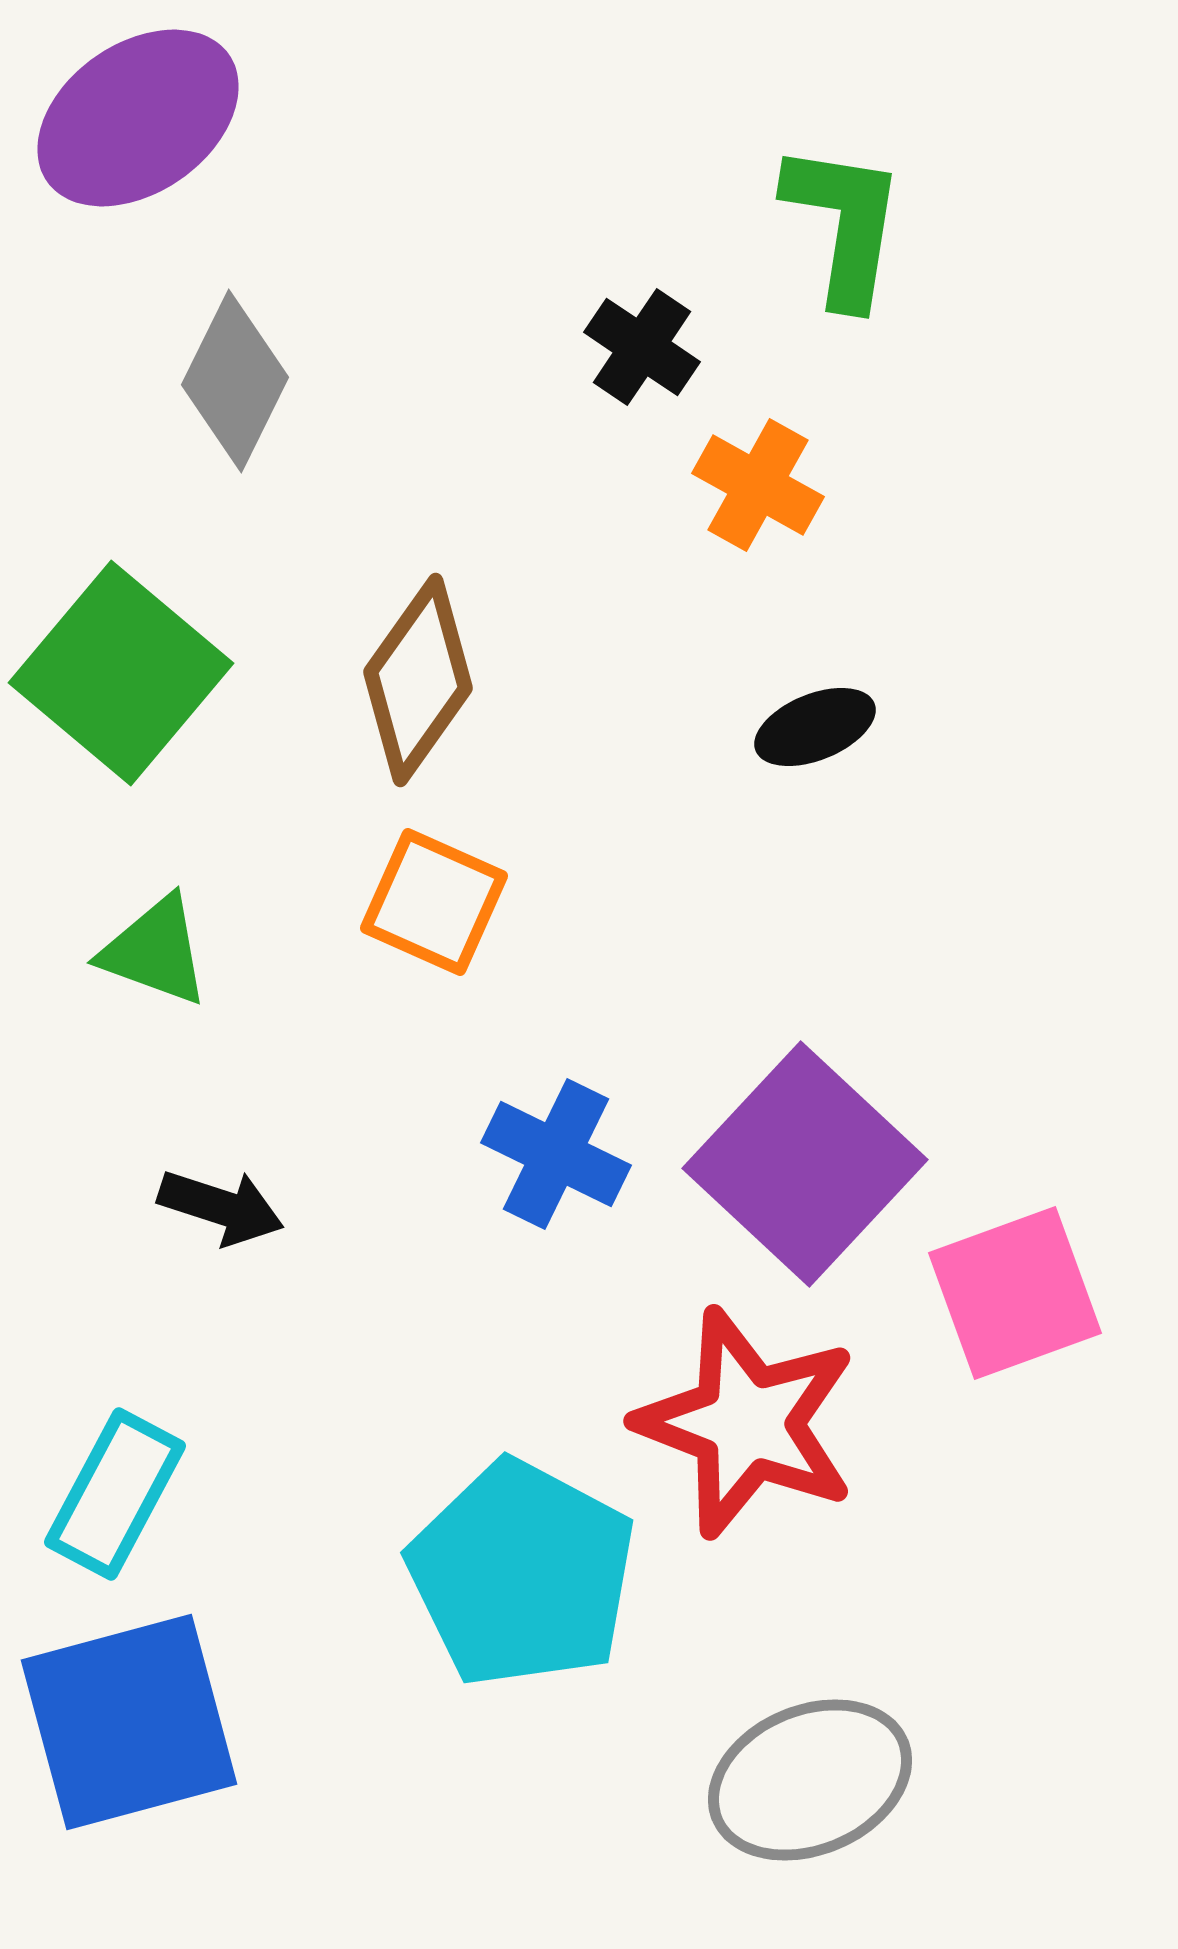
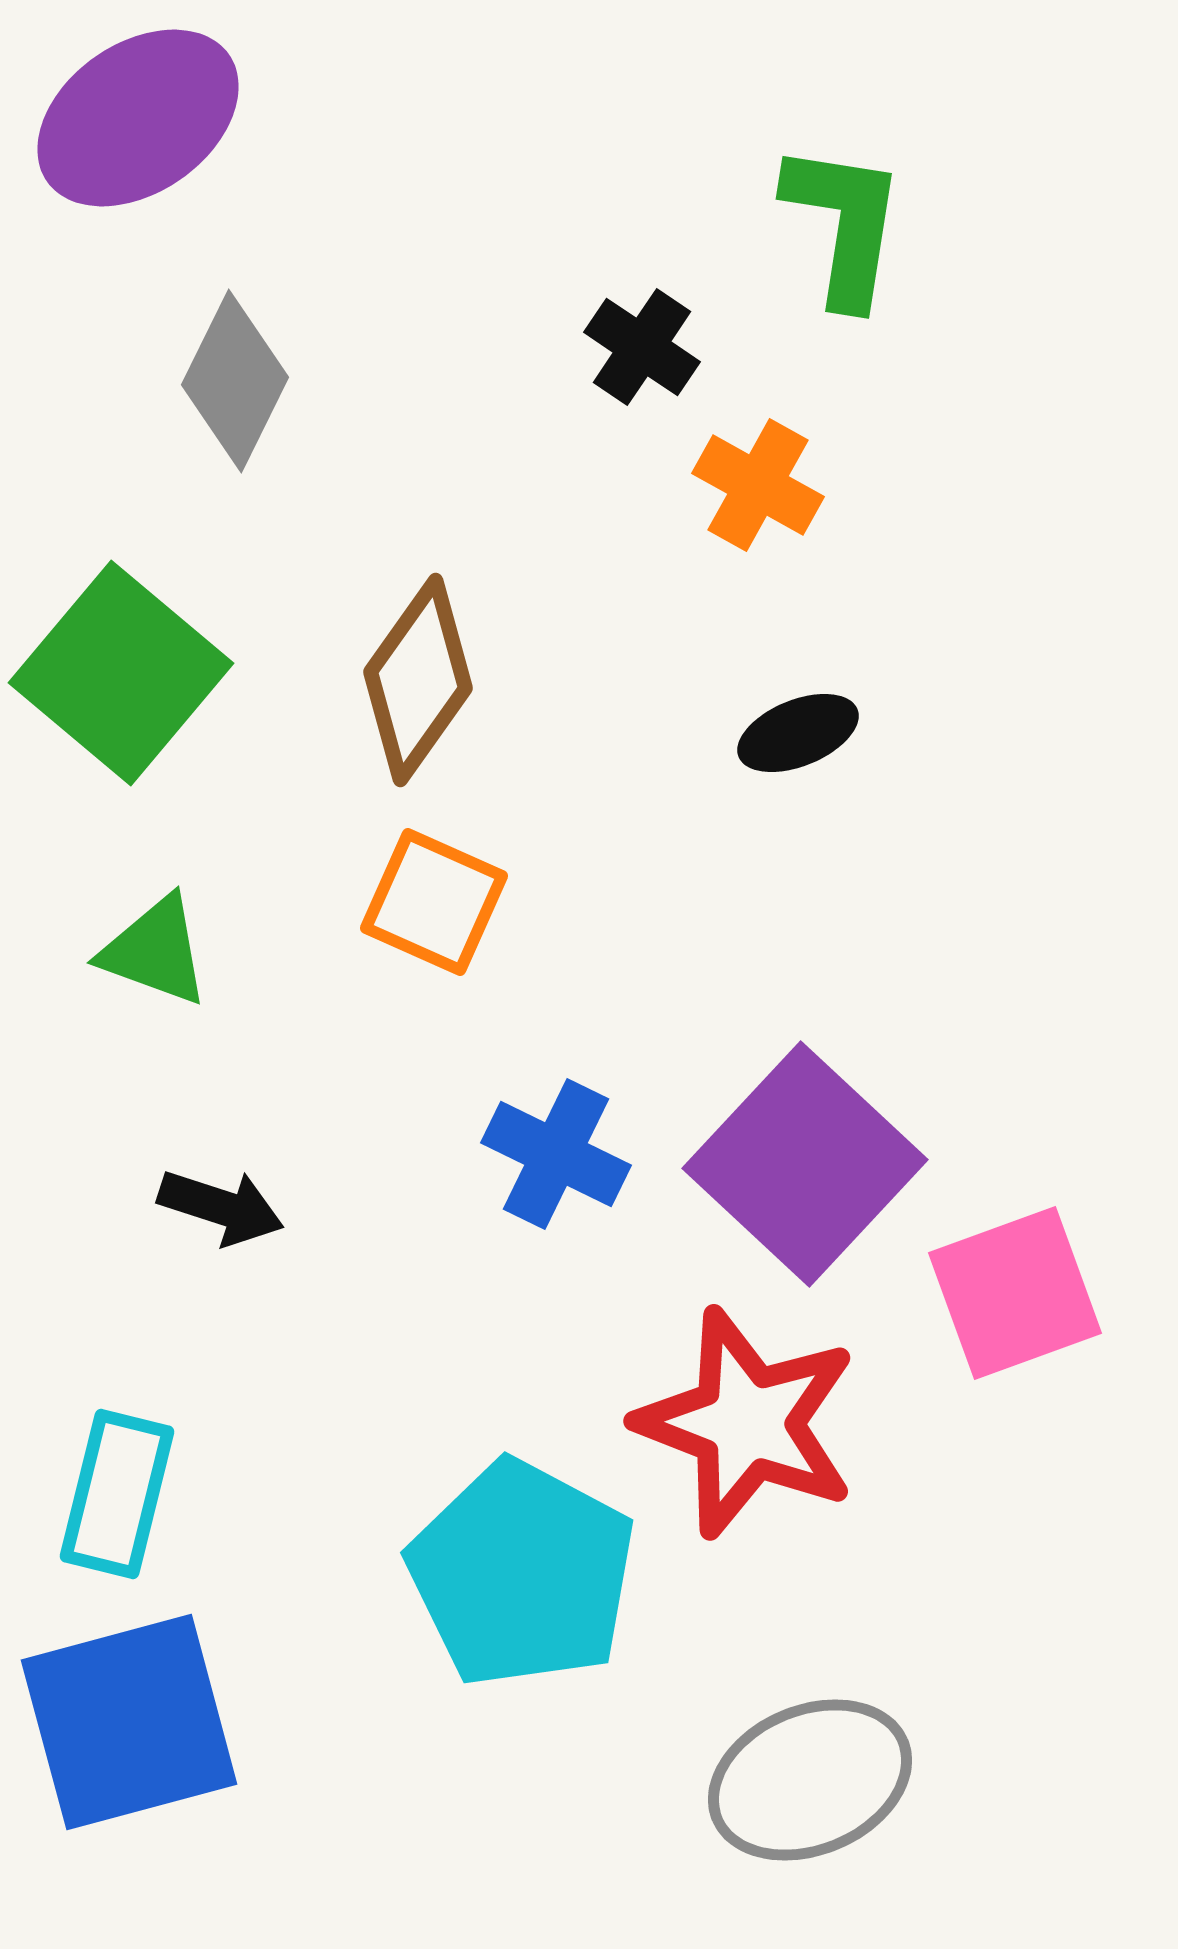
black ellipse: moved 17 px left, 6 px down
cyan rectangle: moved 2 px right; rotated 14 degrees counterclockwise
